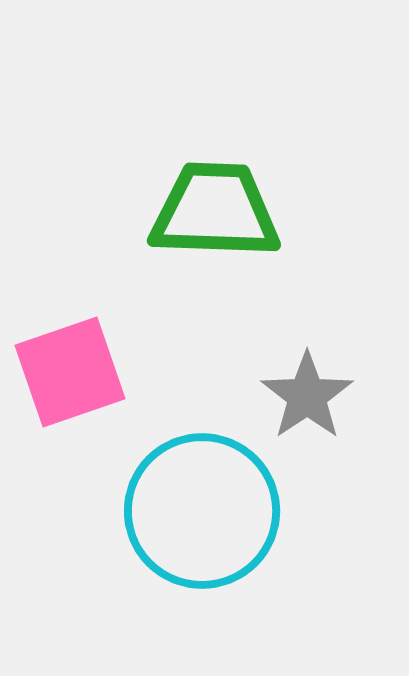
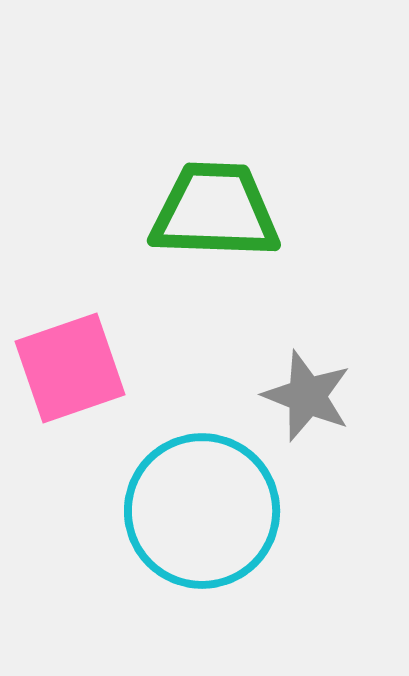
pink square: moved 4 px up
gray star: rotated 16 degrees counterclockwise
